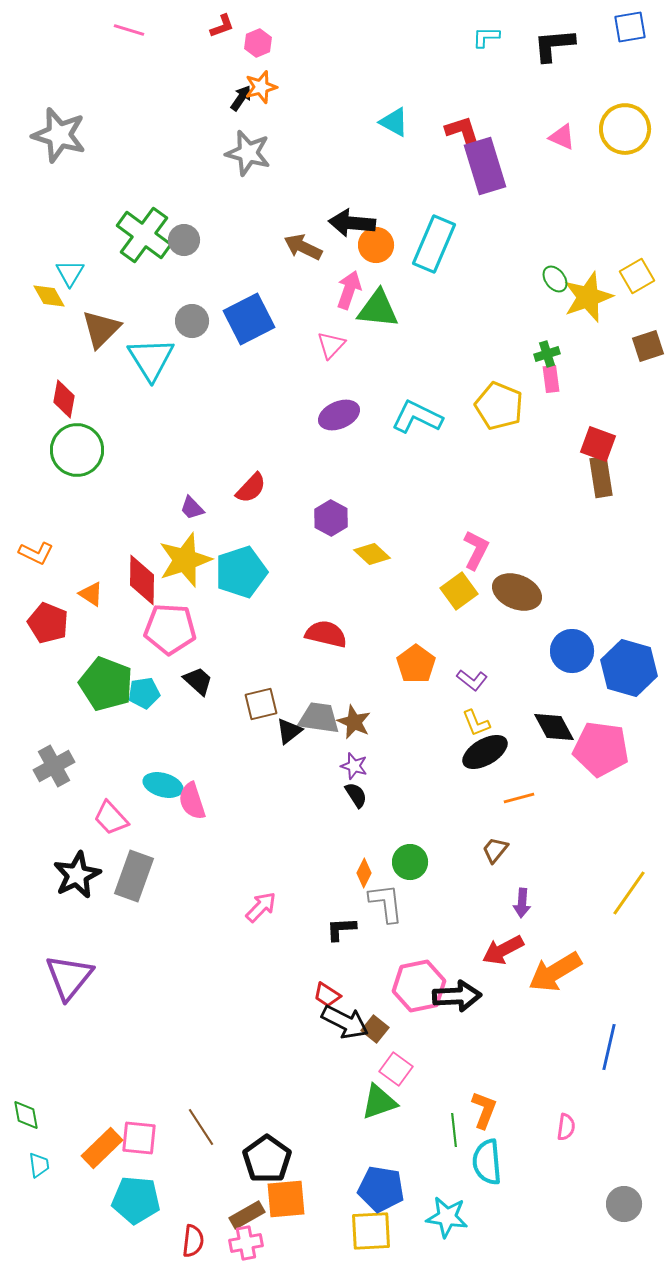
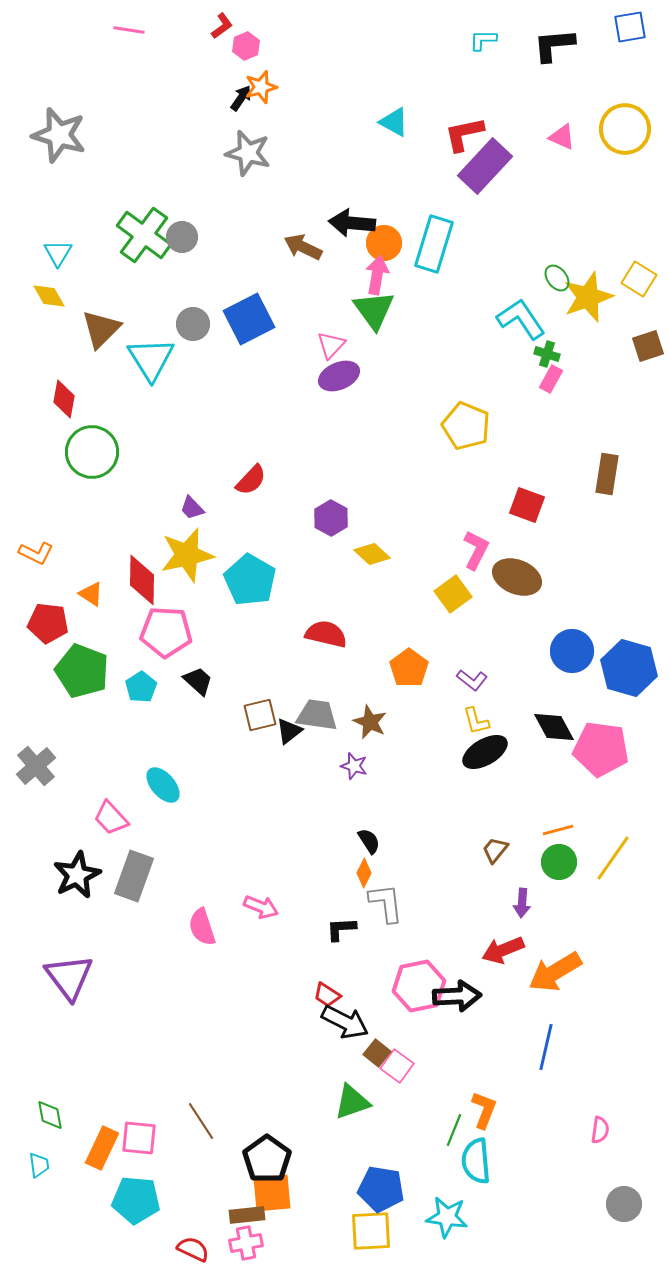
red L-shape at (222, 26): rotated 16 degrees counterclockwise
pink line at (129, 30): rotated 8 degrees counterclockwise
cyan L-shape at (486, 37): moved 3 px left, 3 px down
pink hexagon at (258, 43): moved 12 px left, 3 px down
red L-shape at (464, 134): rotated 84 degrees counterclockwise
purple rectangle at (485, 166): rotated 60 degrees clockwise
gray circle at (184, 240): moved 2 px left, 3 px up
cyan rectangle at (434, 244): rotated 6 degrees counterclockwise
orange circle at (376, 245): moved 8 px right, 2 px up
cyan triangle at (70, 273): moved 12 px left, 20 px up
yellow square at (637, 276): moved 2 px right, 3 px down; rotated 28 degrees counterclockwise
green ellipse at (555, 279): moved 2 px right, 1 px up
pink arrow at (349, 290): moved 28 px right, 15 px up; rotated 9 degrees counterclockwise
green triangle at (378, 309): moved 4 px left, 1 px down; rotated 48 degrees clockwise
gray circle at (192, 321): moved 1 px right, 3 px down
green cross at (547, 354): rotated 35 degrees clockwise
pink rectangle at (551, 379): rotated 36 degrees clockwise
yellow pentagon at (499, 406): moved 33 px left, 20 px down
purple ellipse at (339, 415): moved 39 px up
cyan L-shape at (417, 417): moved 104 px right, 98 px up; rotated 30 degrees clockwise
red square at (598, 444): moved 71 px left, 61 px down
green circle at (77, 450): moved 15 px right, 2 px down
brown rectangle at (601, 477): moved 6 px right, 3 px up; rotated 18 degrees clockwise
red semicircle at (251, 488): moved 8 px up
yellow star at (185, 560): moved 2 px right, 5 px up; rotated 6 degrees clockwise
cyan pentagon at (241, 572): moved 9 px right, 8 px down; rotated 24 degrees counterclockwise
yellow square at (459, 591): moved 6 px left, 3 px down
brown ellipse at (517, 592): moved 15 px up
red pentagon at (48, 623): rotated 15 degrees counterclockwise
pink pentagon at (170, 629): moved 4 px left, 3 px down
orange pentagon at (416, 664): moved 7 px left, 4 px down
green pentagon at (106, 684): moved 24 px left, 13 px up
cyan pentagon at (144, 693): moved 3 px left, 6 px up; rotated 24 degrees counterclockwise
brown square at (261, 704): moved 1 px left, 11 px down
gray trapezoid at (319, 718): moved 2 px left, 3 px up
brown star at (354, 722): moved 16 px right
yellow L-shape at (476, 723): moved 2 px up; rotated 8 degrees clockwise
gray cross at (54, 766): moved 18 px left; rotated 12 degrees counterclockwise
cyan ellipse at (163, 785): rotated 33 degrees clockwise
black semicircle at (356, 795): moved 13 px right, 46 px down
orange line at (519, 798): moved 39 px right, 32 px down
pink semicircle at (192, 801): moved 10 px right, 126 px down
green circle at (410, 862): moved 149 px right
yellow line at (629, 893): moved 16 px left, 35 px up
pink arrow at (261, 907): rotated 68 degrees clockwise
red arrow at (503, 950): rotated 6 degrees clockwise
purple triangle at (69, 977): rotated 16 degrees counterclockwise
brown square at (375, 1029): moved 2 px right, 24 px down
blue line at (609, 1047): moved 63 px left
pink square at (396, 1069): moved 1 px right, 3 px up
green triangle at (379, 1102): moved 27 px left
green diamond at (26, 1115): moved 24 px right
brown line at (201, 1127): moved 6 px up
pink semicircle at (566, 1127): moved 34 px right, 3 px down
green line at (454, 1130): rotated 28 degrees clockwise
orange rectangle at (102, 1148): rotated 21 degrees counterclockwise
cyan semicircle at (487, 1162): moved 11 px left, 1 px up
orange square at (286, 1199): moved 14 px left, 6 px up
brown rectangle at (247, 1215): rotated 24 degrees clockwise
red semicircle at (193, 1241): moved 8 px down; rotated 72 degrees counterclockwise
